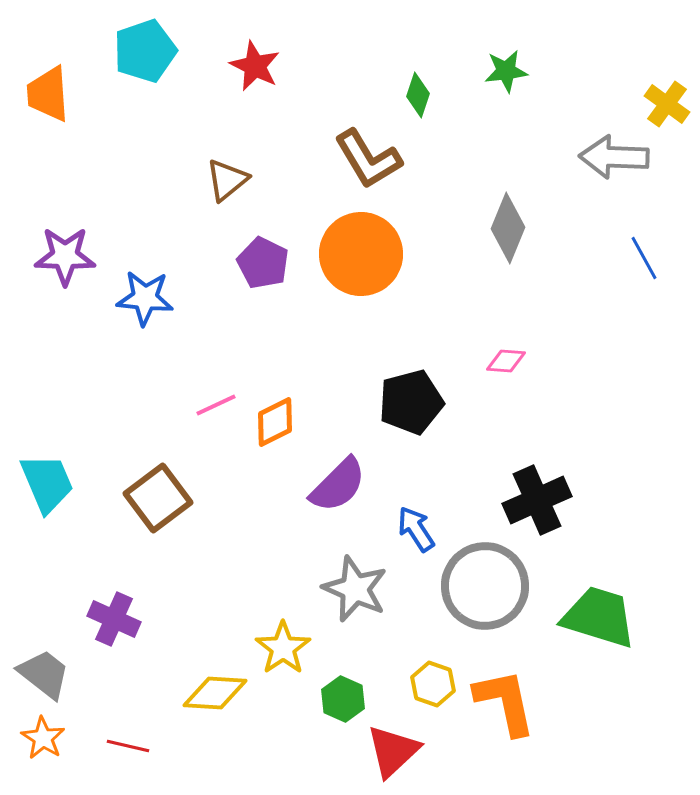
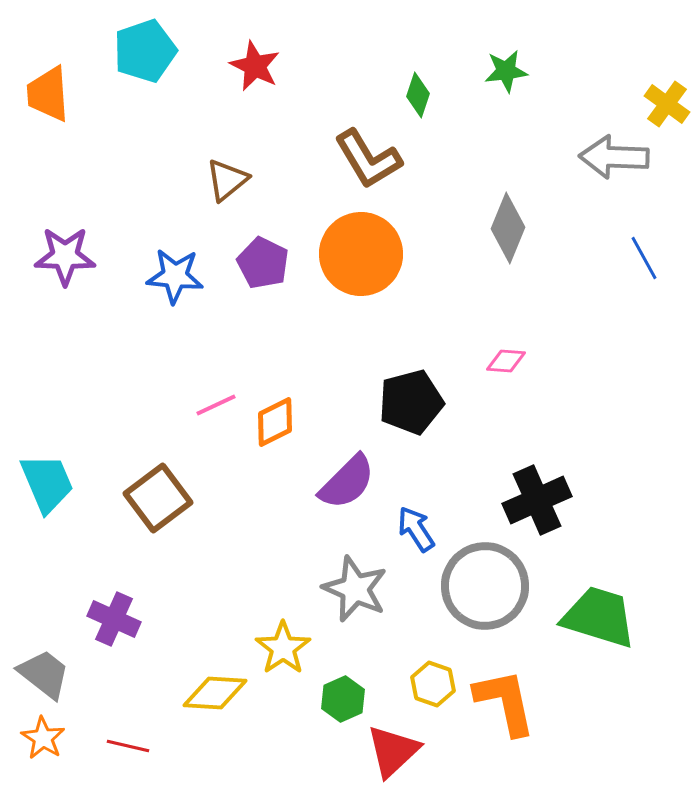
blue star: moved 30 px right, 22 px up
purple semicircle: moved 9 px right, 3 px up
green hexagon: rotated 12 degrees clockwise
